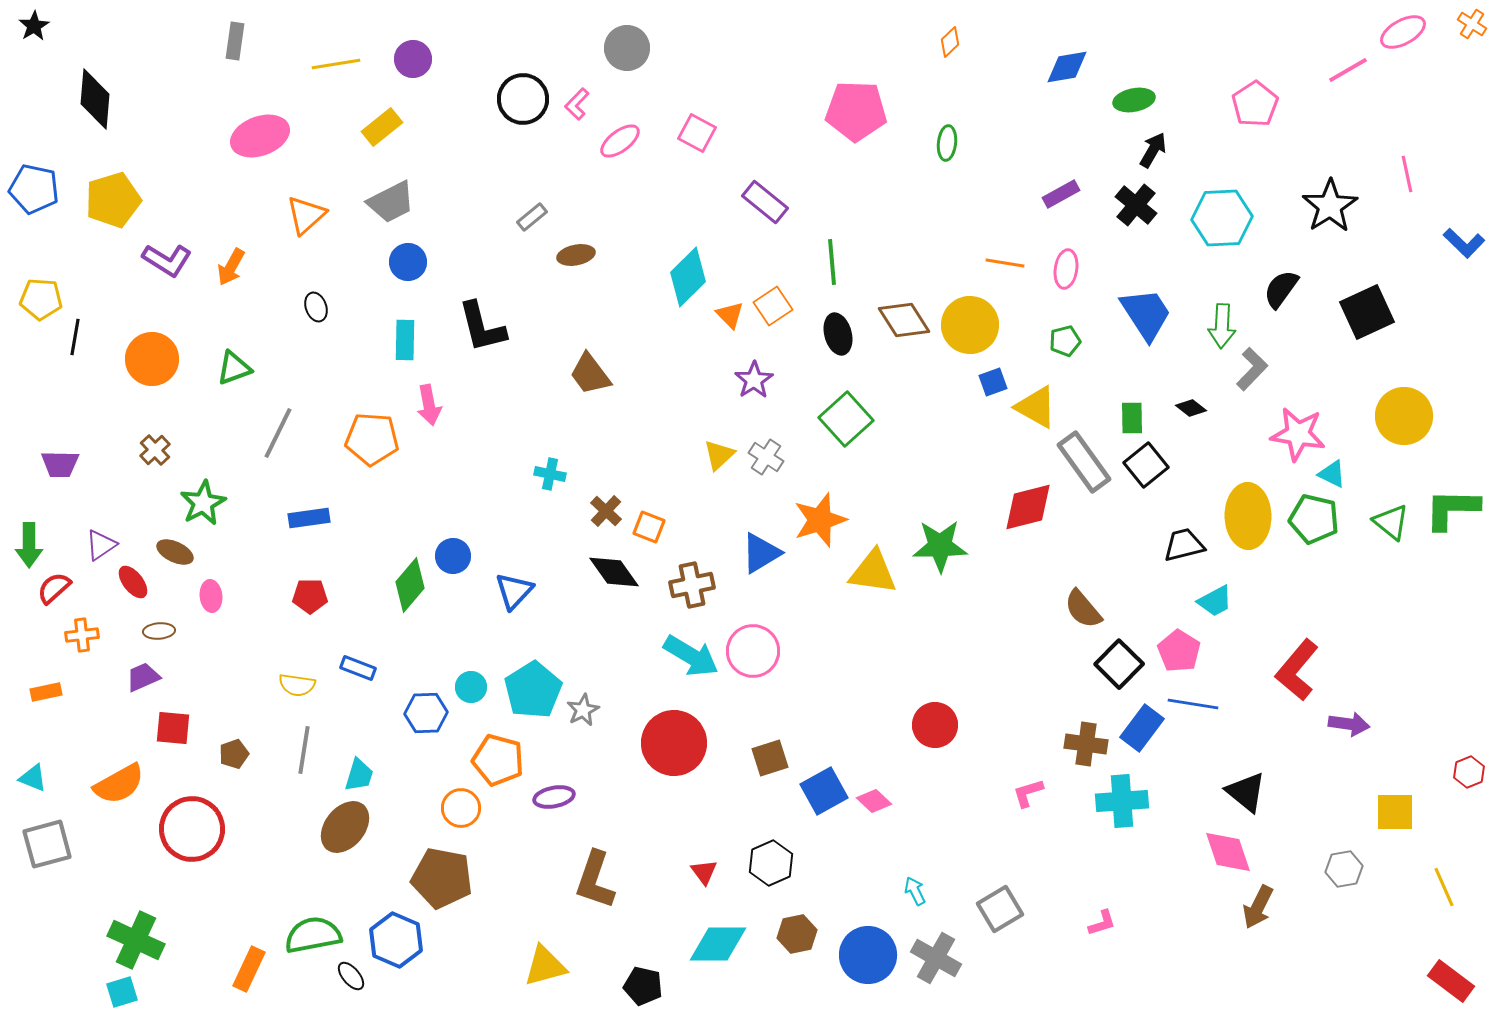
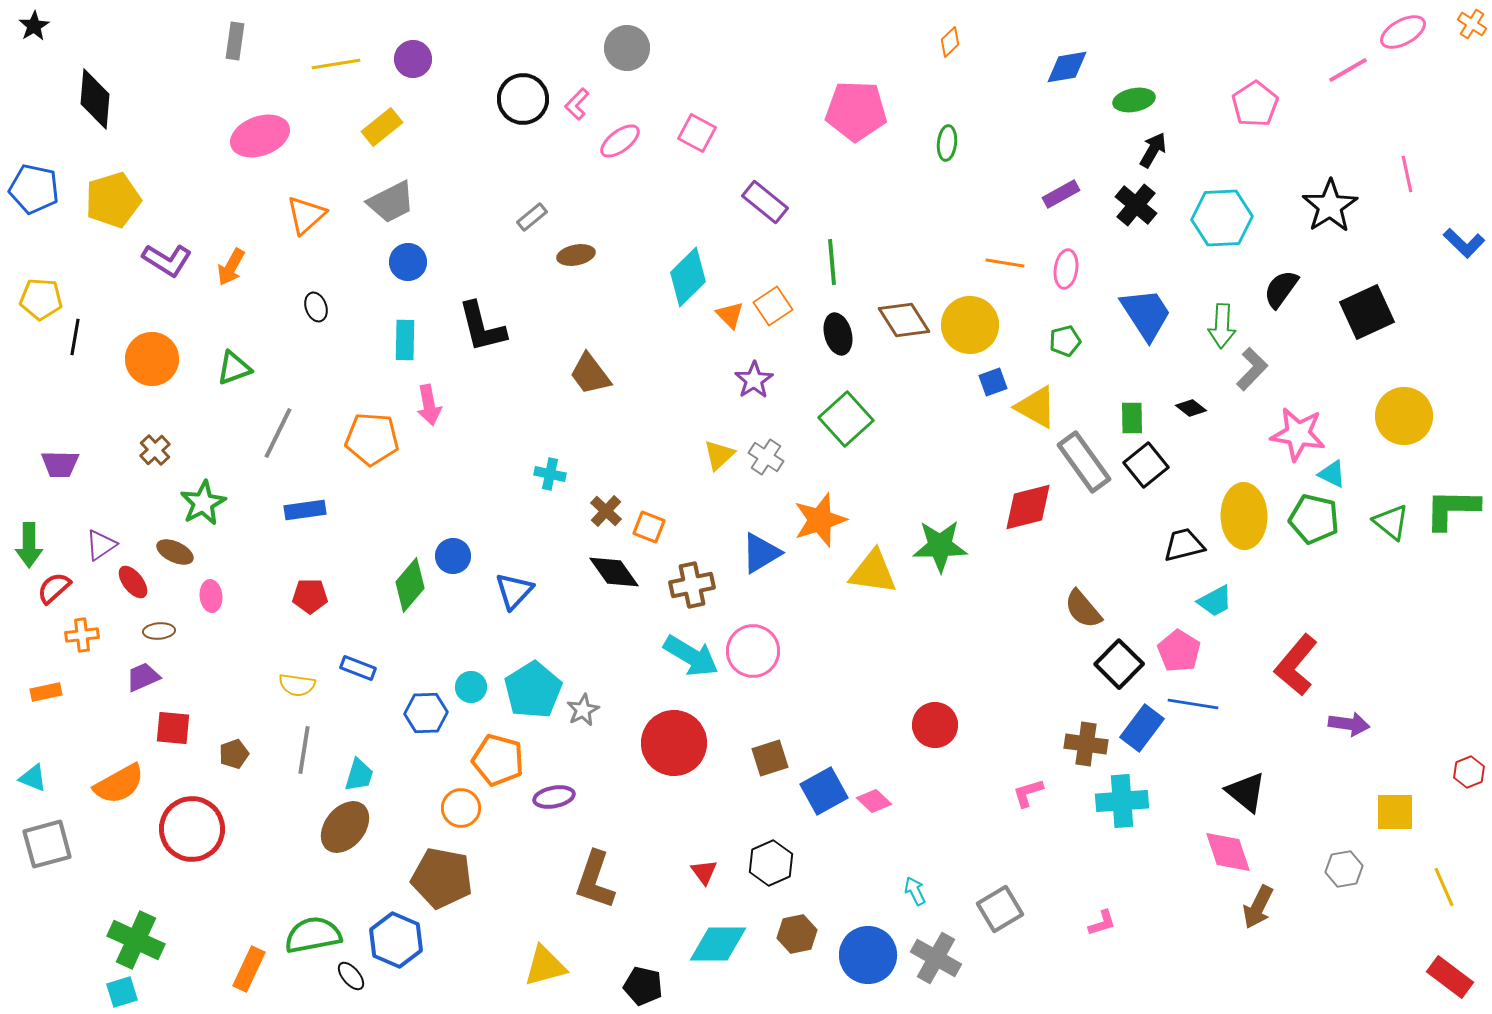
yellow ellipse at (1248, 516): moved 4 px left
blue rectangle at (309, 518): moved 4 px left, 8 px up
red L-shape at (1297, 670): moved 1 px left, 5 px up
red rectangle at (1451, 981): moved 1 px left, 4 px up
